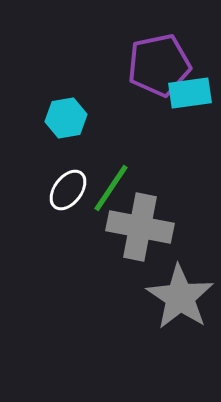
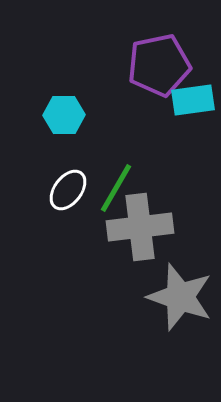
cyan rectangle: moved 3 px right, 7 px down
cyan hexagon: moved 2 px left, 3 px up; rotated 9 degrees clockwise
green line: moved 5 px right; rotated 4 degrees counterclockwise
gray cross: rotated 18 degrees counterclockwise
gray star: rotated 14 degrees counterclockwise
